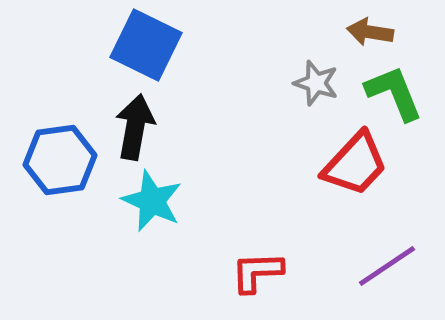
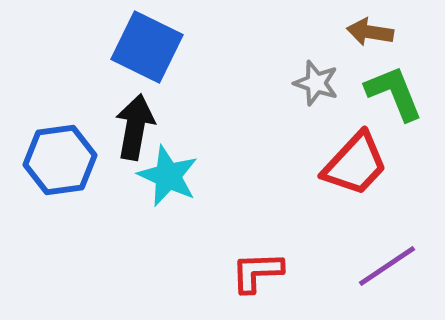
blue square: moved 1 px right, 2 px down
cyan star: moved 16 px right, 25 px up
